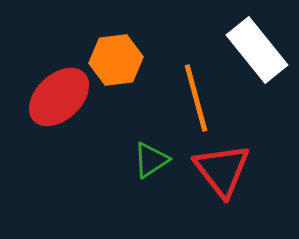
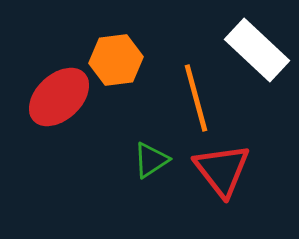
white rectangle: rotated 8 degrees counterclockwise
